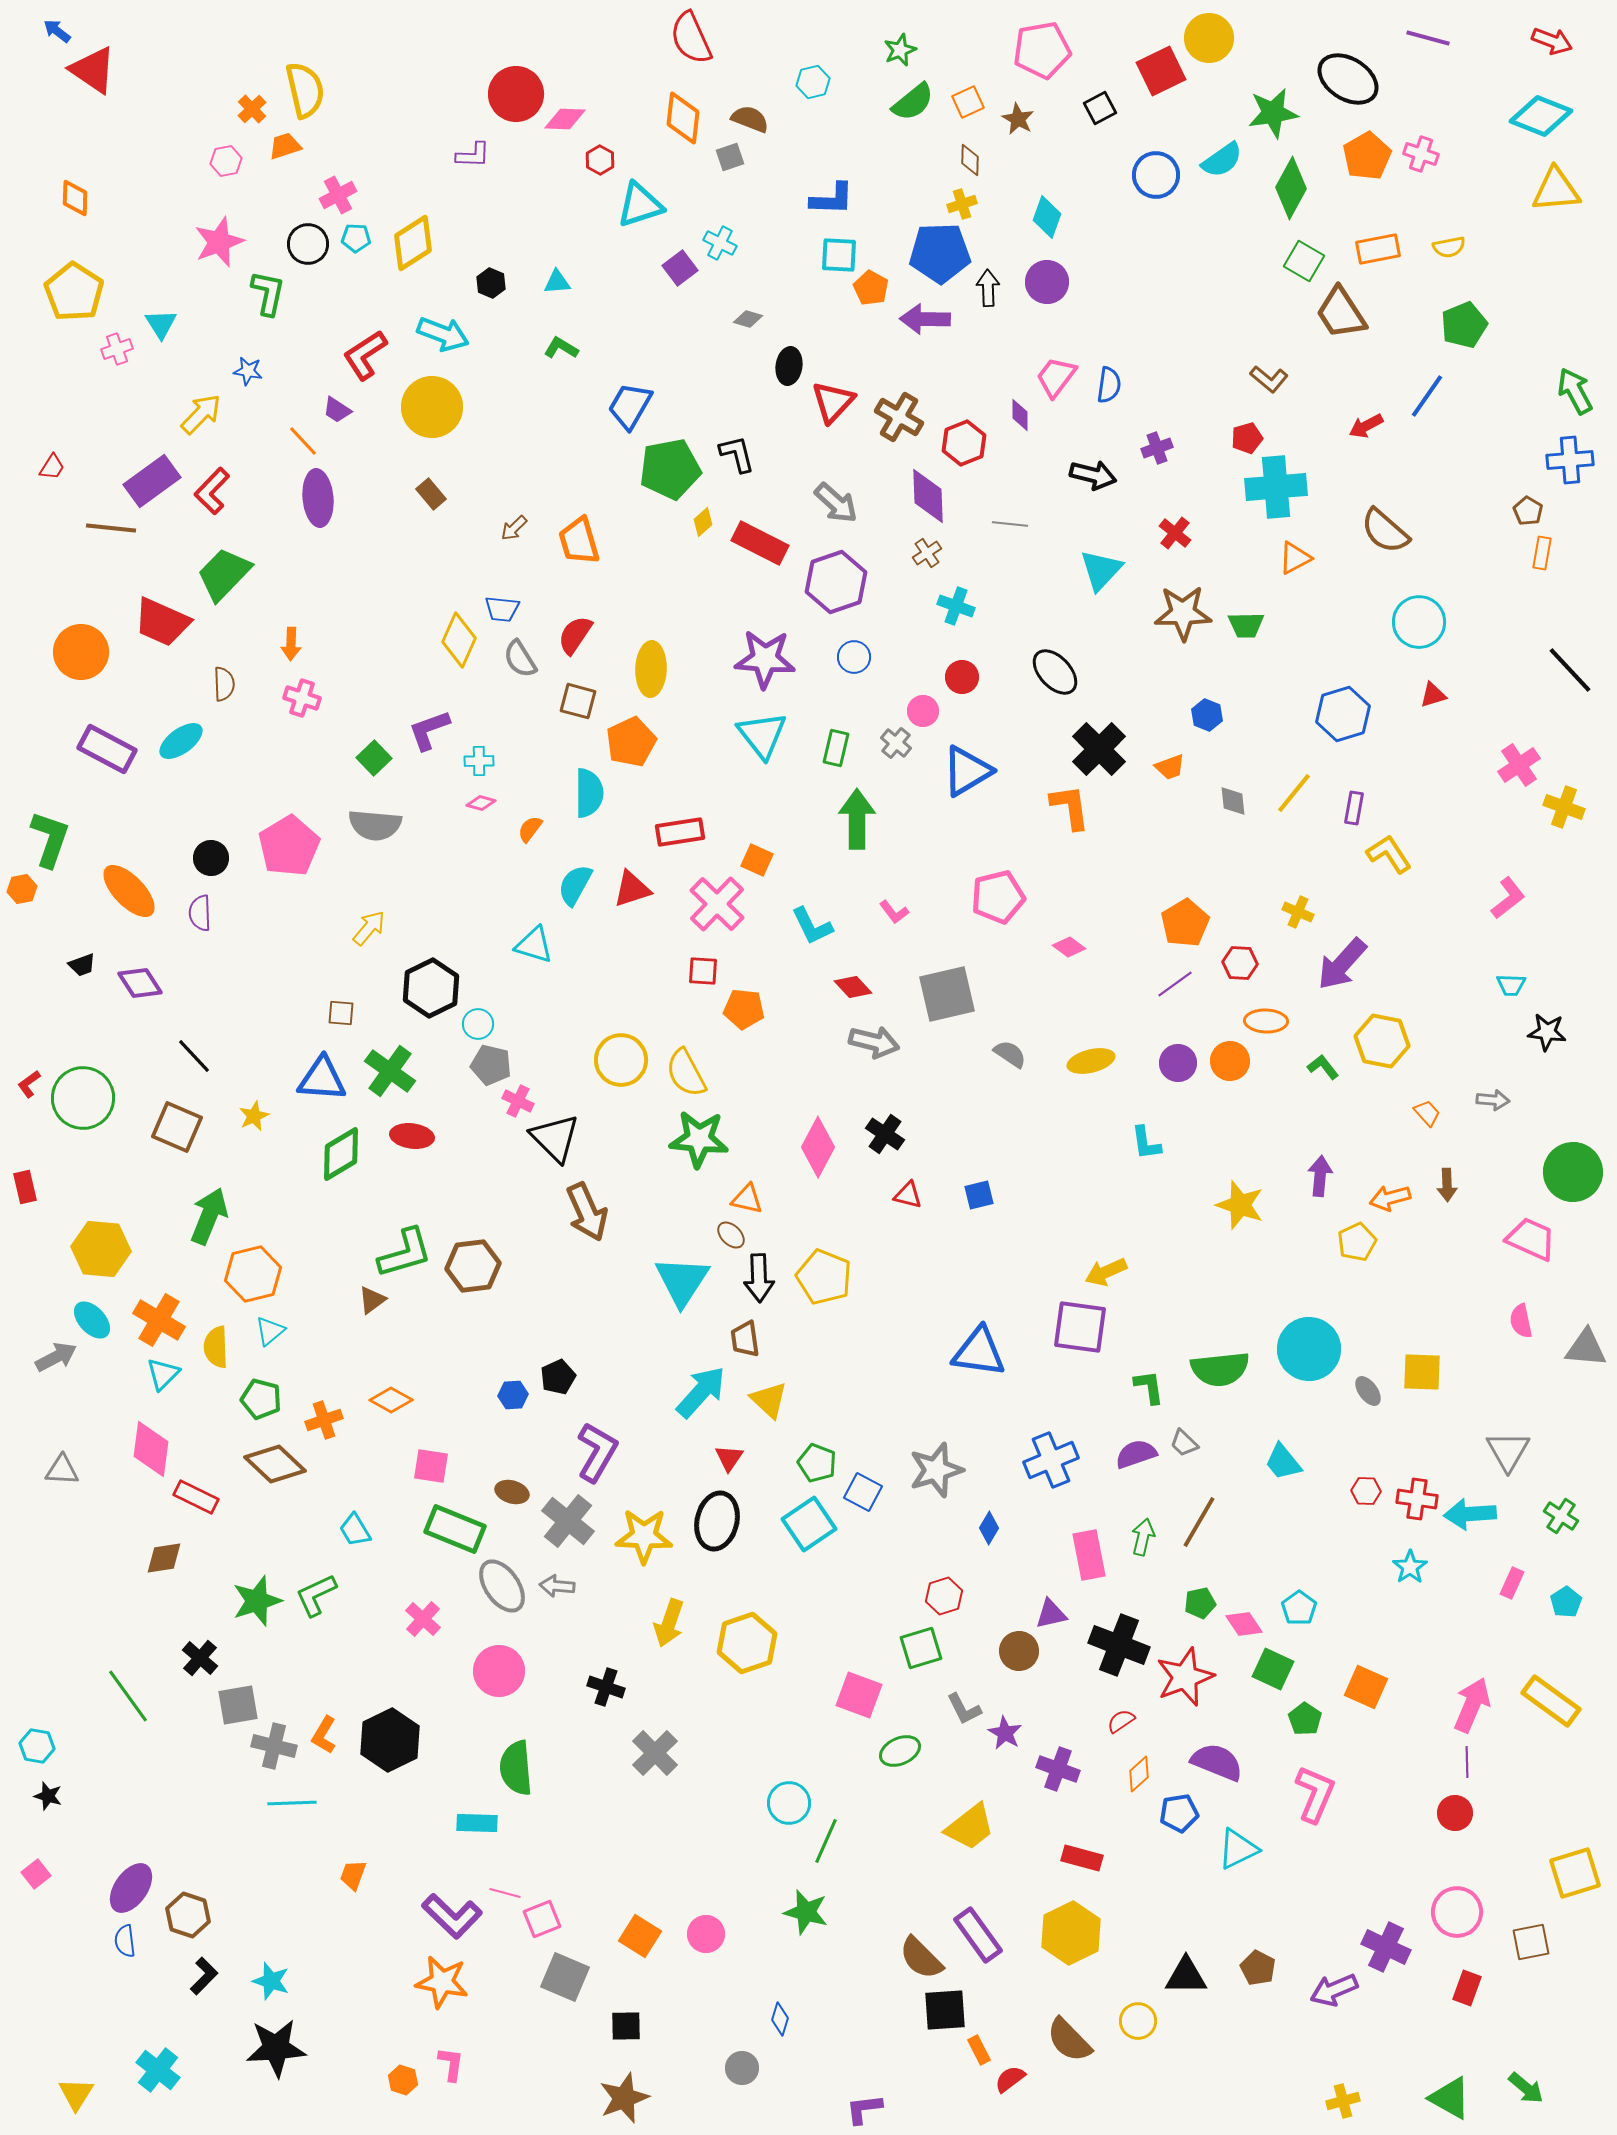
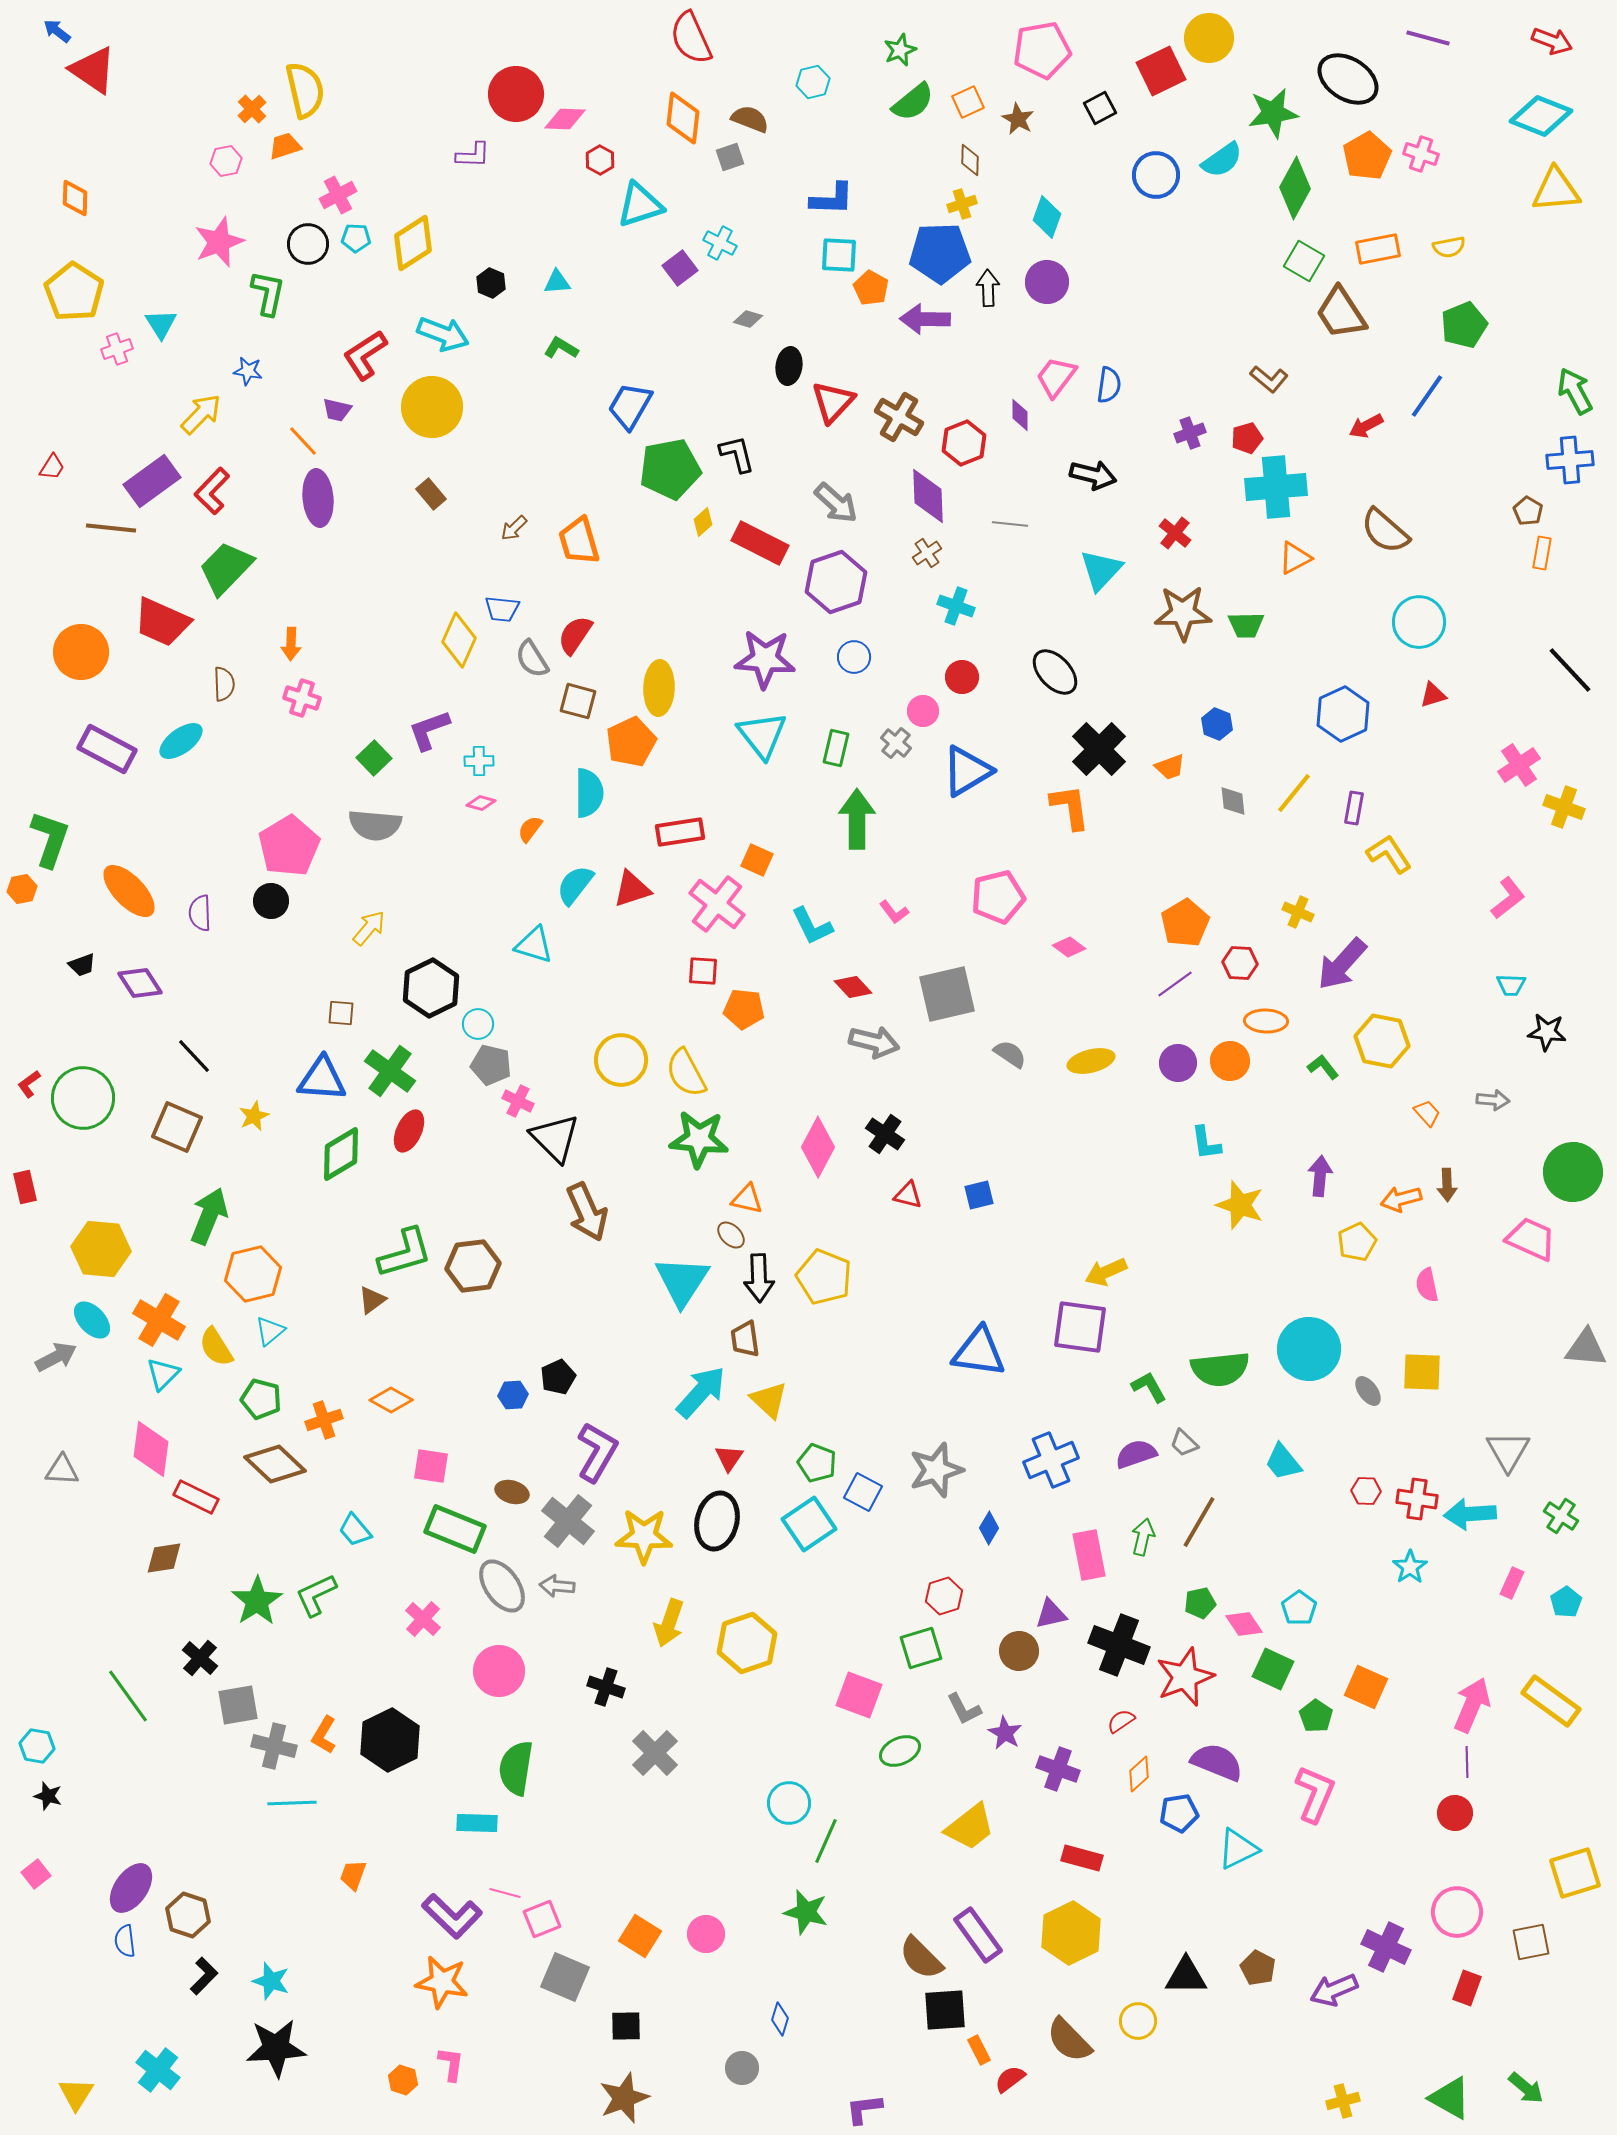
green diamond at (1291, 188): moved 4 px right
purple trapezoid at (337, 410): rotated 20 degrees counterclockwise
purple cross at (1157, 448): moved 33 px right, 15 px up
green trapezoid at (224, 574): moved 2 px right, 6 px up
gray semicircle at (520, 659): moved 12 px right
yellow ellipse at (651, 669): moved 8 px right, 19 px down
blue hexagon at (1343, 714): rotated 8 degrees counterclockwise
blue hexagon at (1207, 715): moved 10 px right, 9 px down
black circle at (211, 858): moved 60 px right, 43 px down
cyan semicircle at (575, 885): rotated 9 degrees clockwise
pink cross at (717, 904): rotated 6 degrees counterclockwise
red ellipse at (412, 1136): moved 3 px left, 5 px up; rotated 72 degrees counterclockwise
cyan L-shape at (1146, 1143): moved 60 px right
orange arrow at (1390, 1198): moved 11 px right, 1 px down
pink semicircle at (1521, 1321): moved 94 px left, 36 px up
yellow semicircle at (216, 1347): rotated 30 degrees counterclockwise
green L-shape at (1149, 1387): rotated 21 degrees counterclockwise
cyan trapezoid at (355, 1530): rotated 9 degrees counterclockwise
green star at (257, 1601): rotated 15 degrees counterclockwise
green pentagon at (1305, 1719): moved 11 px right, 3 px up
green semicircle at (516, 1768): rotated 14 degrees clockwise
